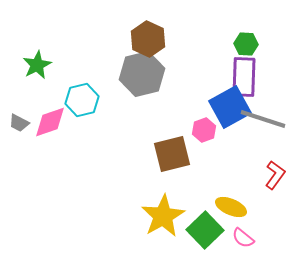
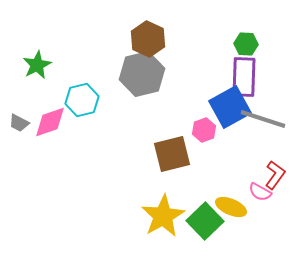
green square: moved 9 px up
pink semicircle: moved 17 px right, 46 px up; rotated 10 degrees counterclockwise
